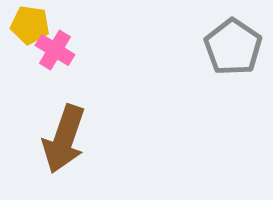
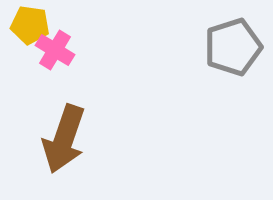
gray pentagon: rotated 20 degrees clockwise
